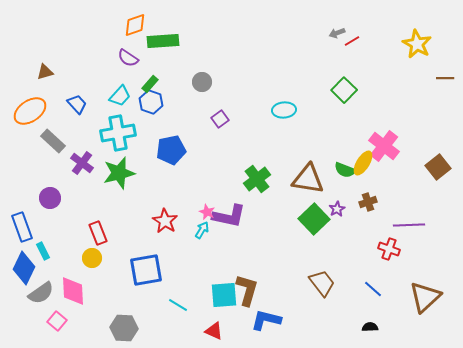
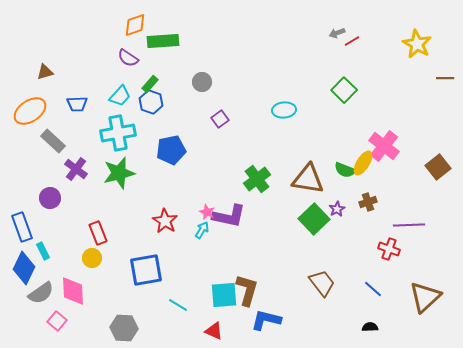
blue trapezoid at (77, 104): rotated 130 degrees clockwise
purple cross at (82, 163): moved 6 px left, 6 px down
